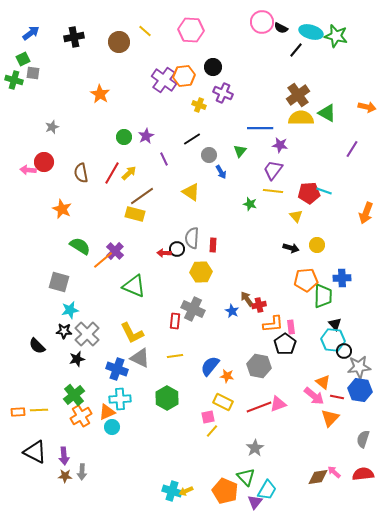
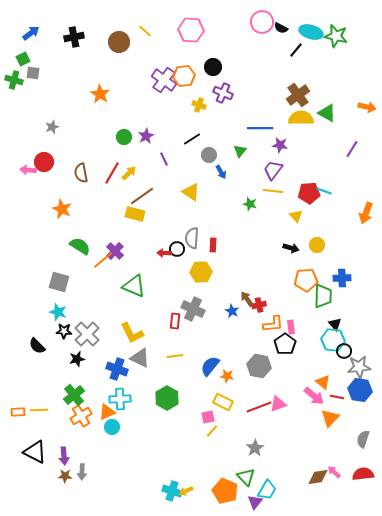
cyan star at (70, 310): moved 12 px left, 2 px down; rotated 30 degrees clockwise
